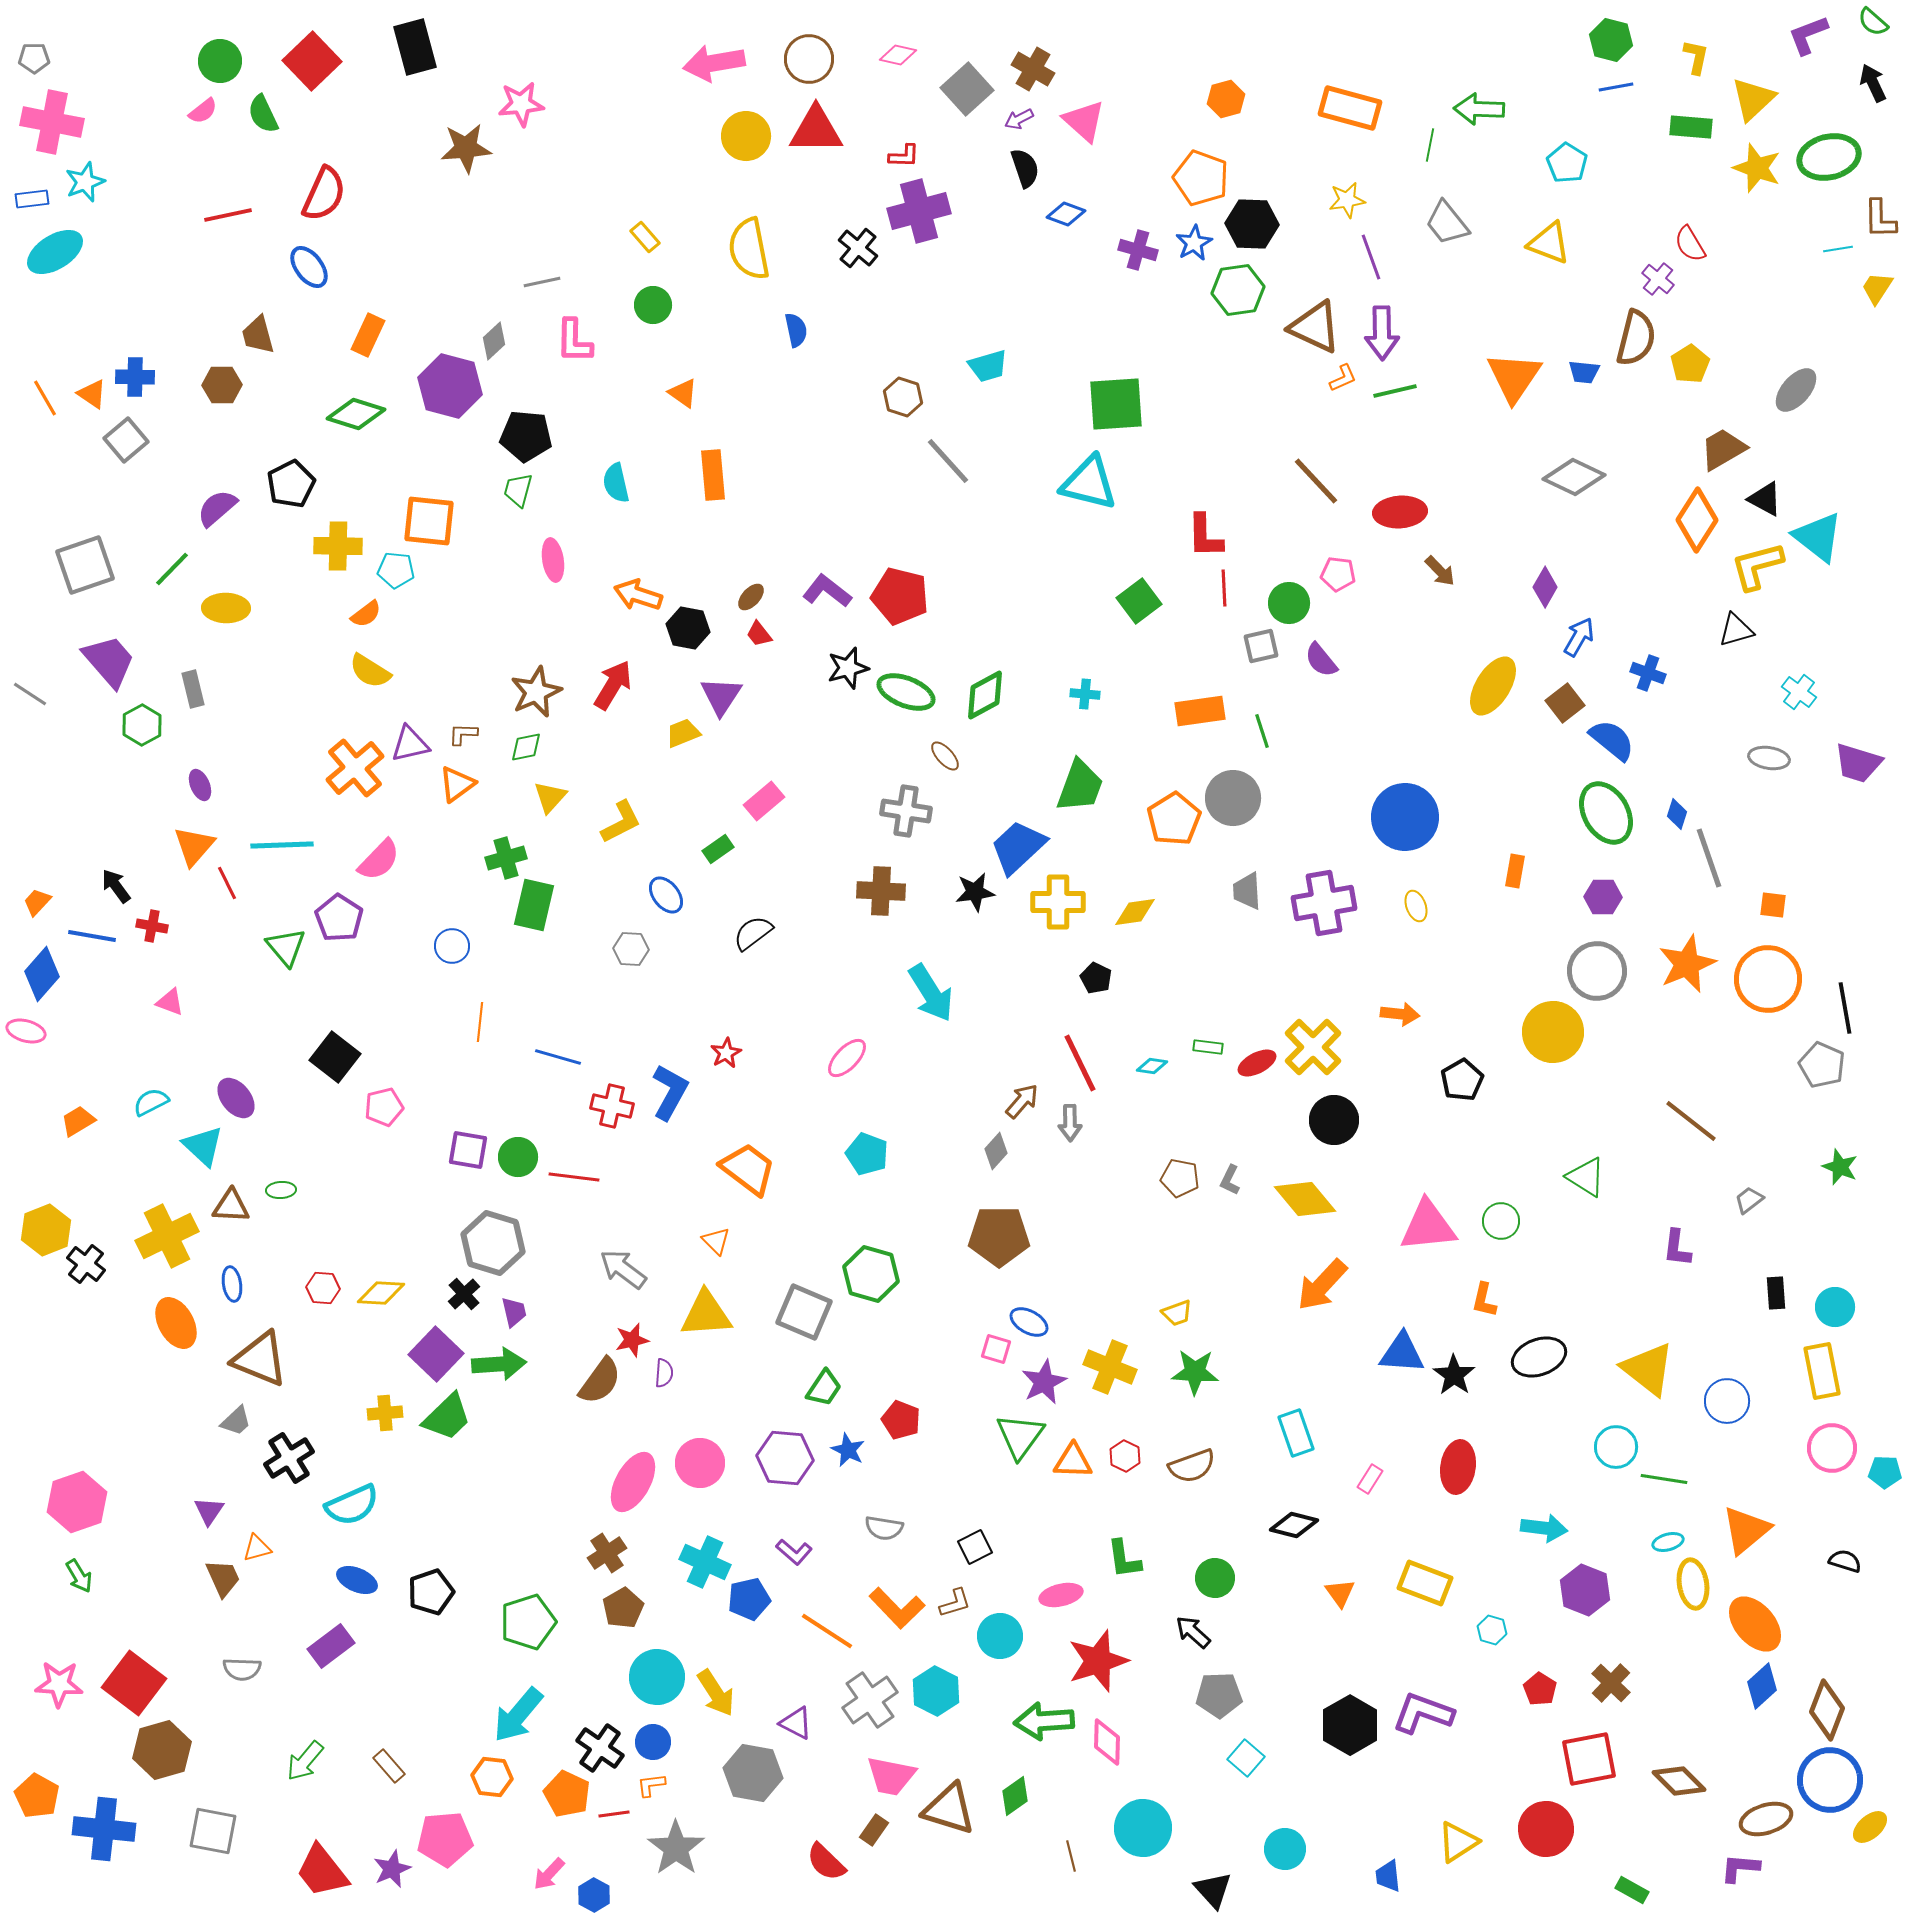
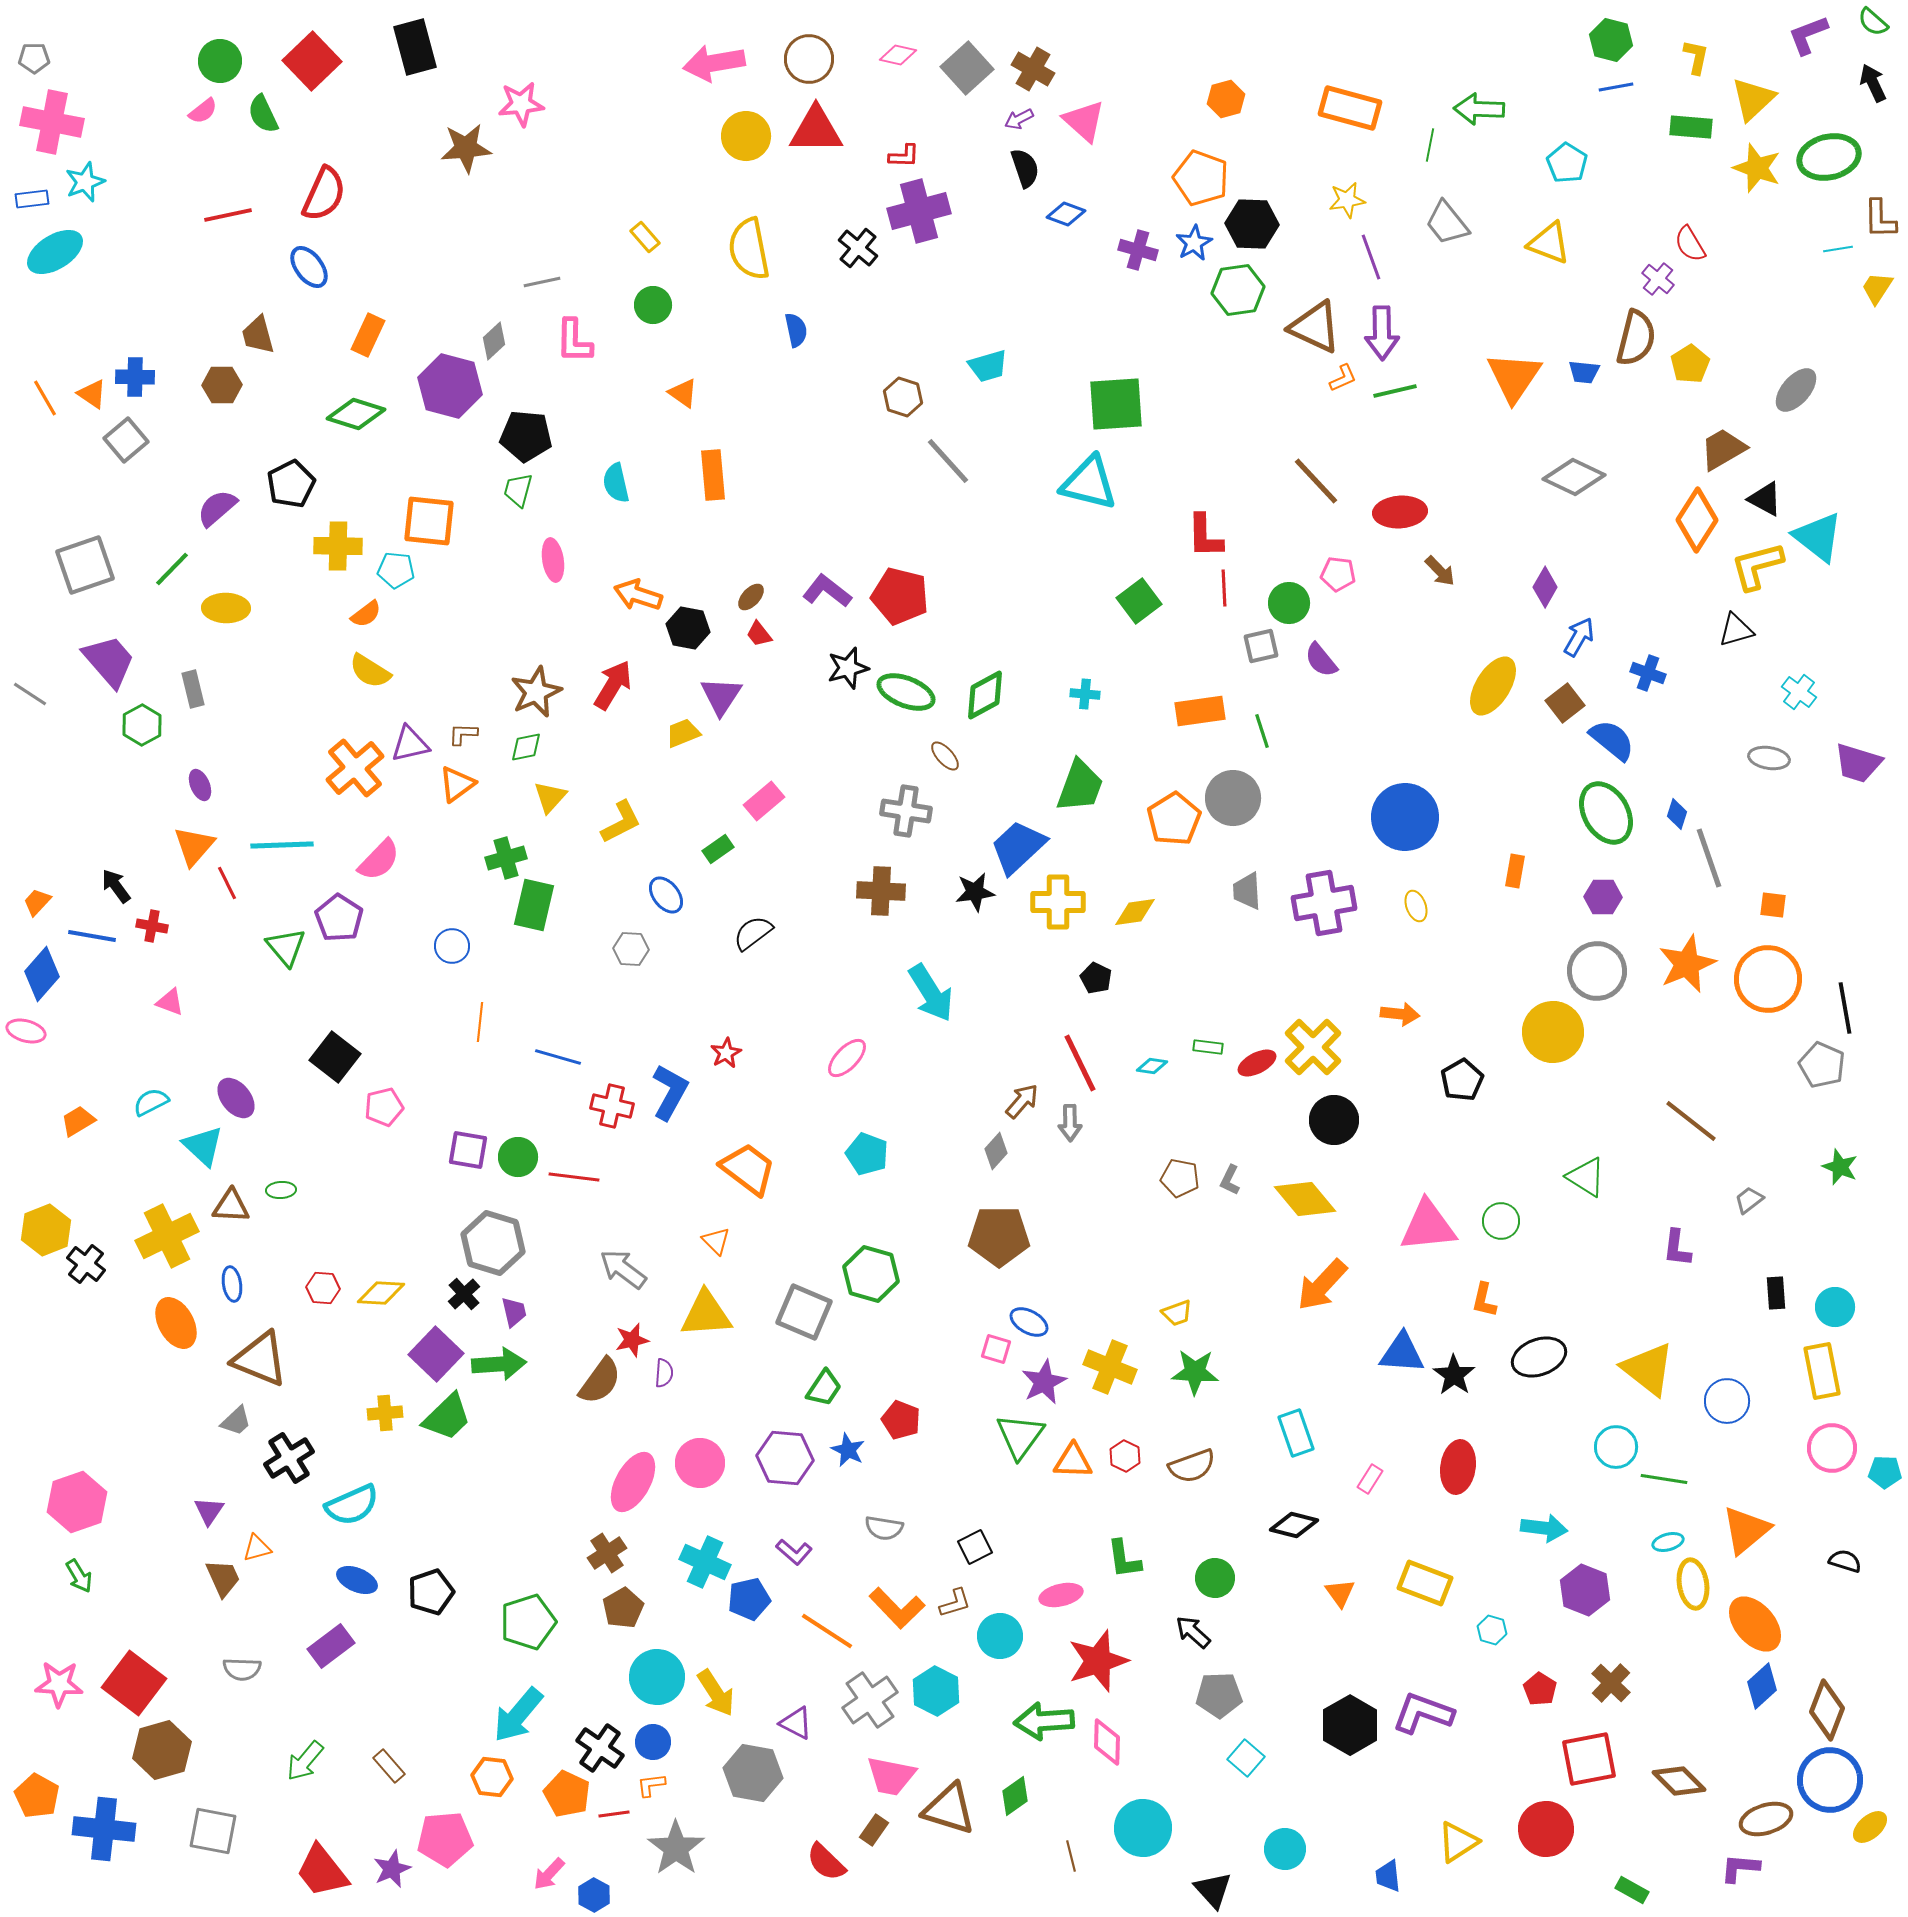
gray square at (967, 89): moved 21 px up
